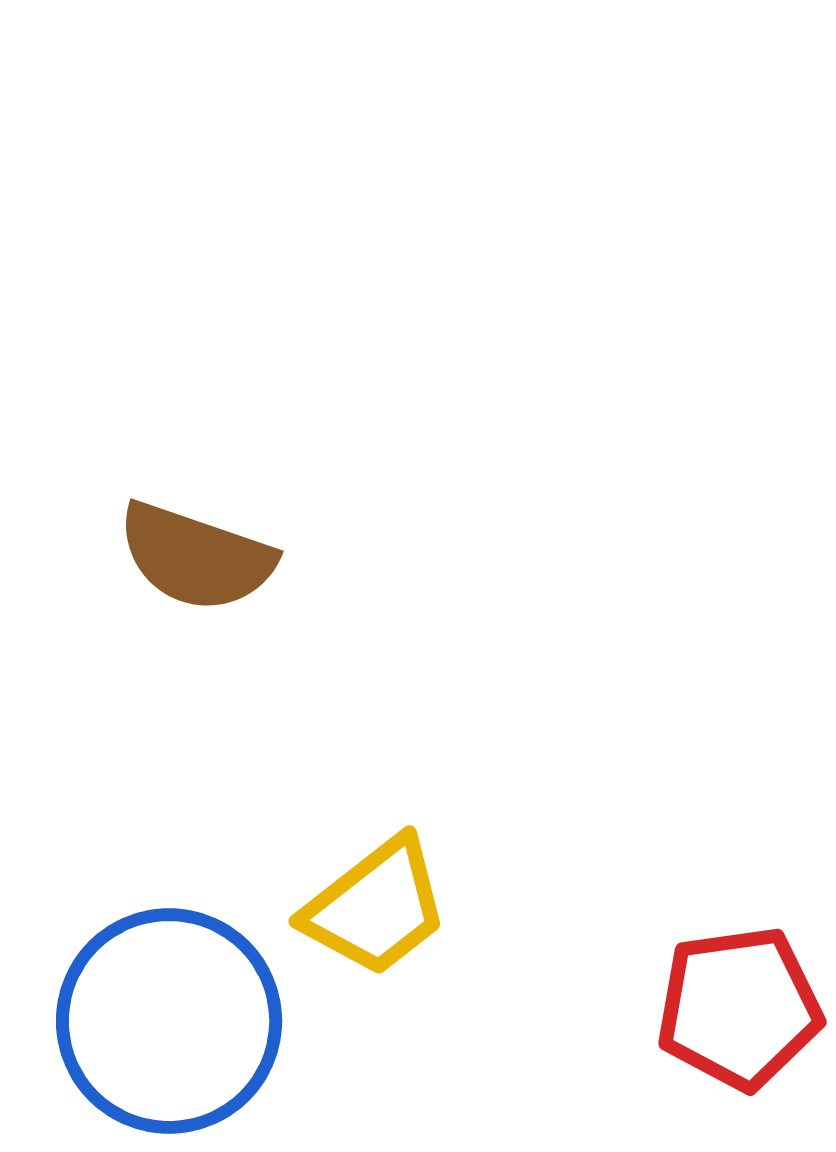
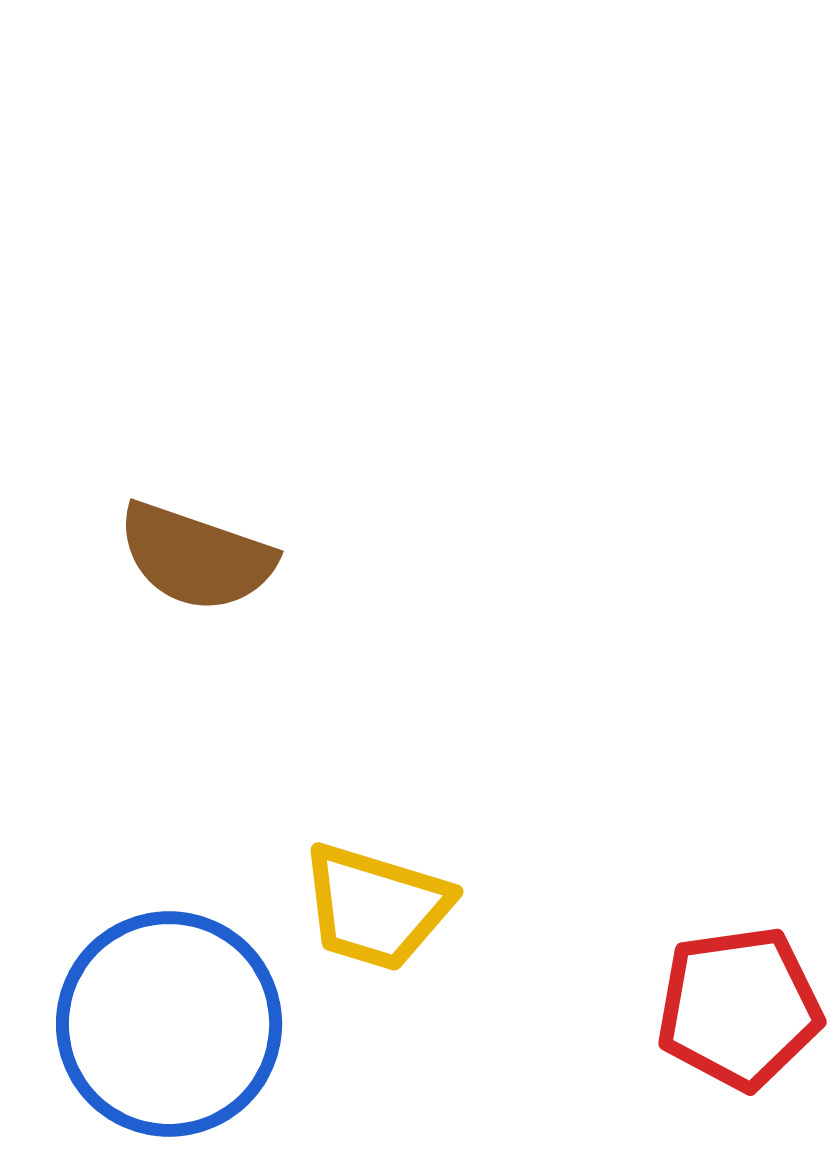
yellow trapezoid: rotated 55 degrees clockwise
blue circle: moved 3 px down
